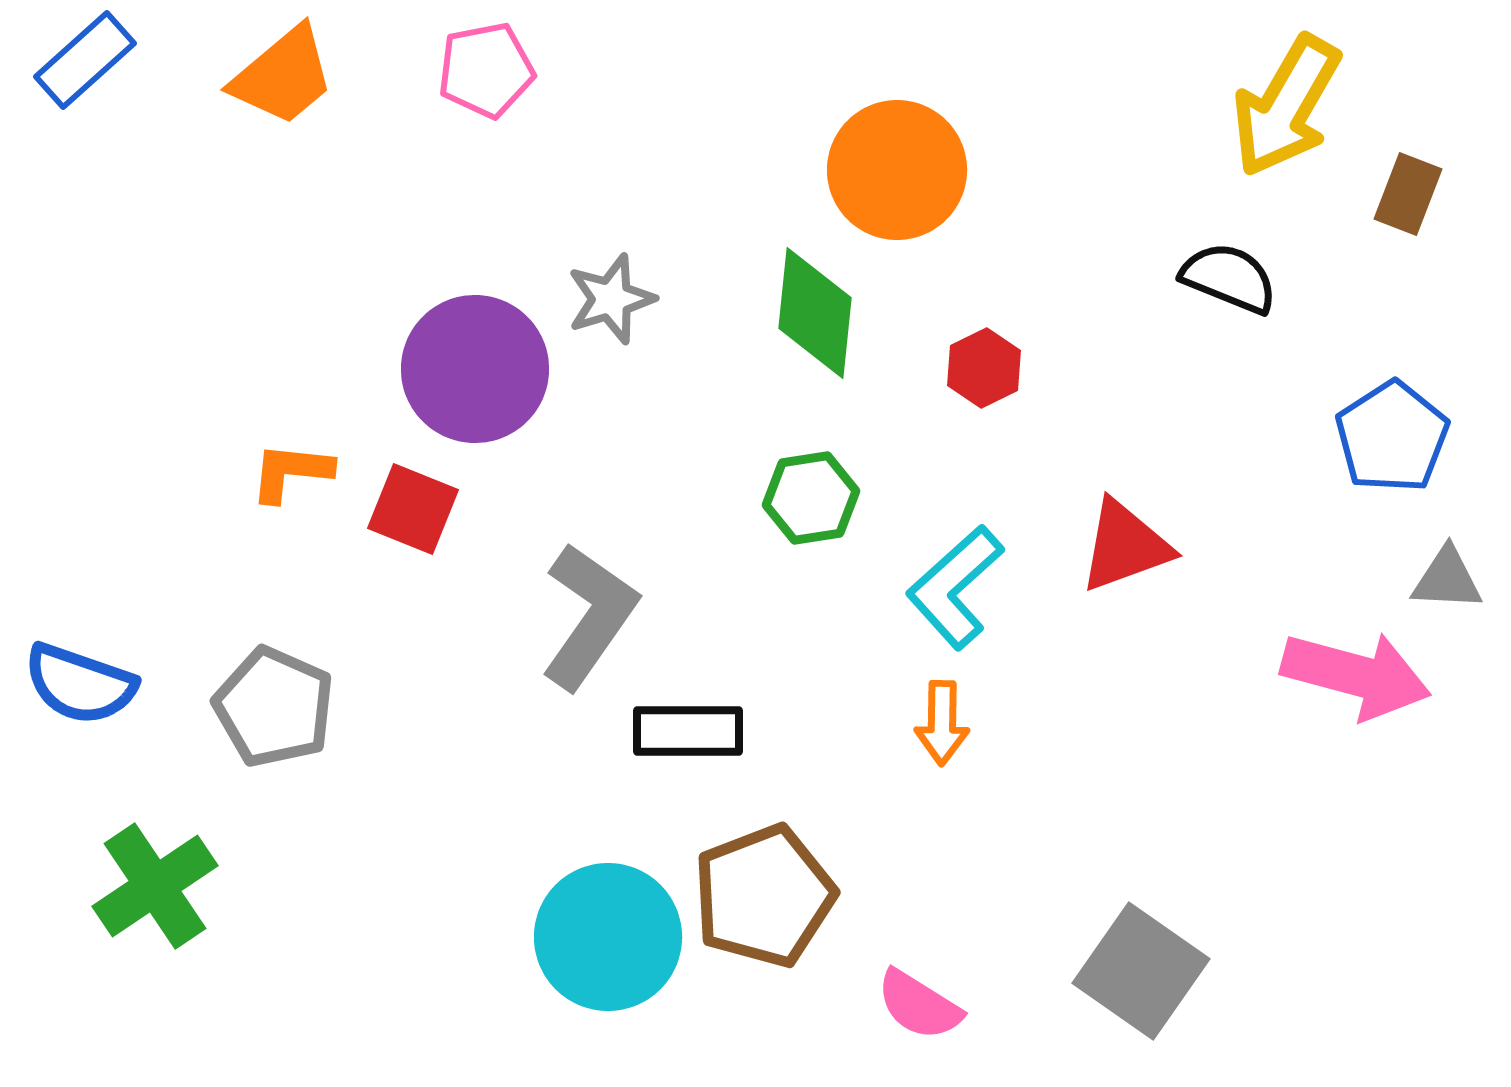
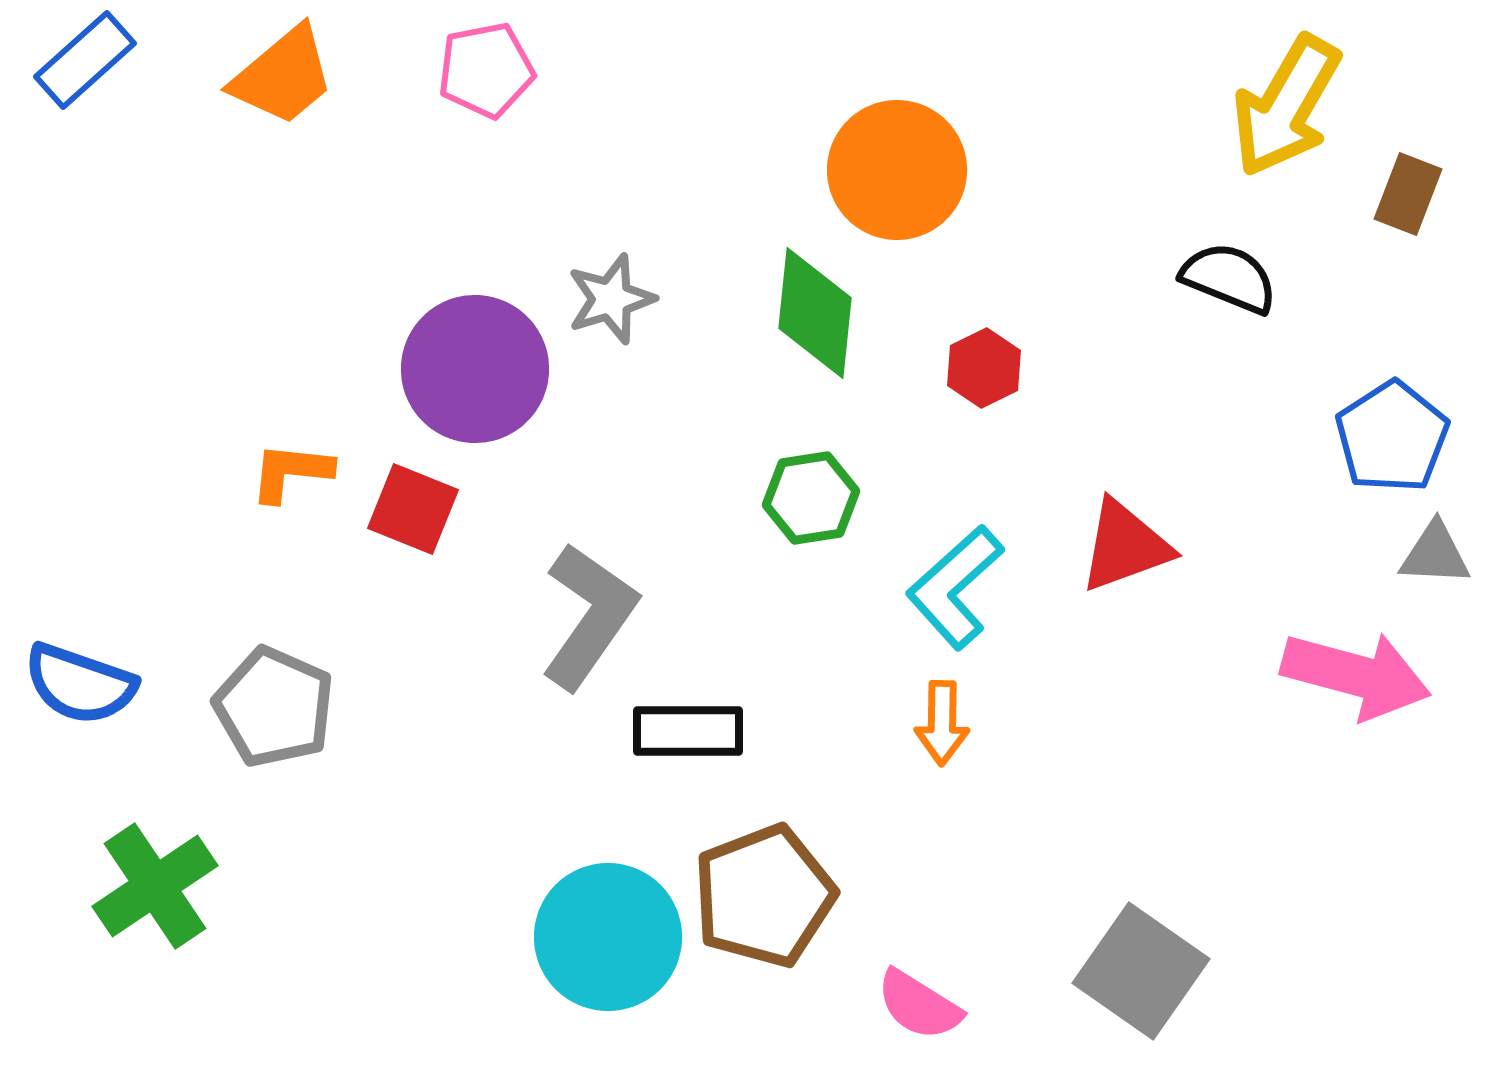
gray triangle: moved 12 px left, 25 px up
